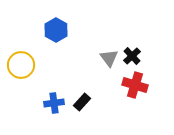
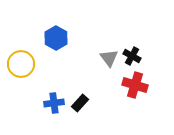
blue hexagon: moved 8 px down
black cross: rotated 18 degrees counterclockwise
yellow circle: moved 1 px up
black rectangle: moved 2 px left, 1 px down
